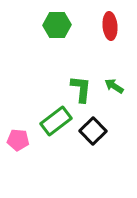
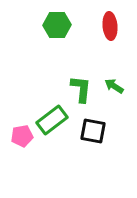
green rectangle: moved 4 px left, 1 px up
black square: rotated 36 degrees counterclockwise
pink pentagon: moved 4 px right, 4 px up; rotated 15 degrees counterclockwise
